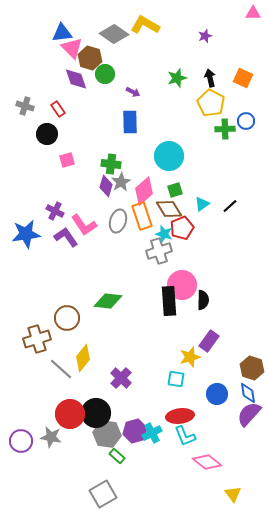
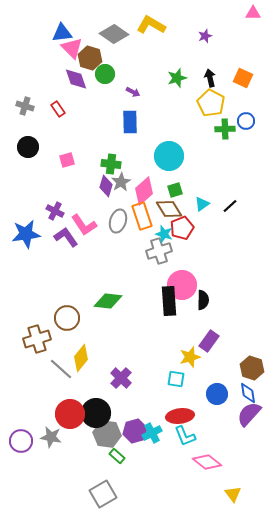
yellow L-shape at (145, 25): moved 6 px right
black circle at (47, 134): moved 19 px left, 13 px down
yellow diamond at (83, 358): moved 2 px left
